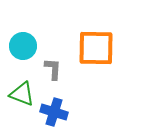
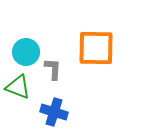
cyan circle: moved 3 px right, 6 px down
green triangle: moved 4 px left, 7 px up
